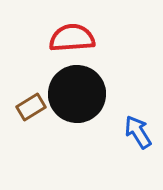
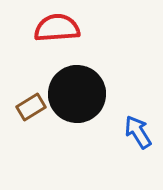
red semicircle: moved 15 px left, 10 px up
